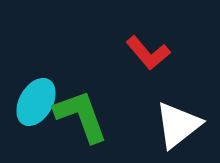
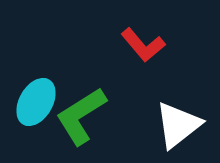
red L-shape: moved 5 px left, 8 px up
green L-shape: rotated 102 degrees counterclockwise
